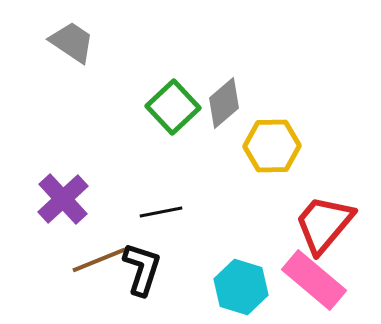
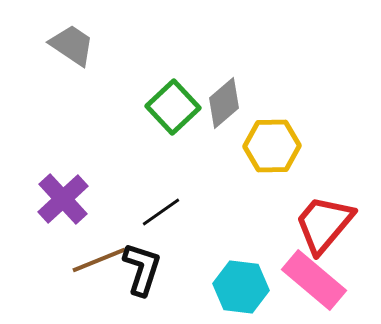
gray trapezoid: moved 3 px down
black line: rotated 24 degrees counterclockwise
cyan hexagon: rotated 10 degrees counterclockwise
